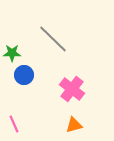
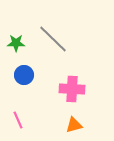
green star: moved 4 px right, 10 px up
pink cross: rotated 35 degrees counterclockwise
pink line: moved 4 px right, 4 px up
